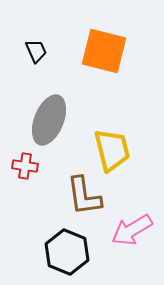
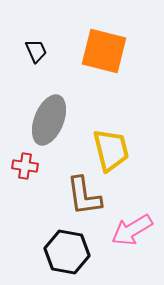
yellow trapezoid: moved 1 px left
black hexagon: rotated 12 degrees counterclockwise
